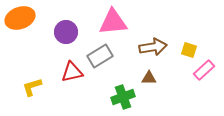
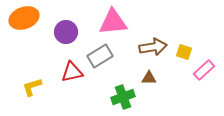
orange ellipse: moved 4 px right
yellow square: moved 5 px left, 2 px down
